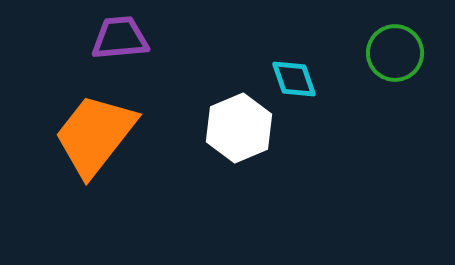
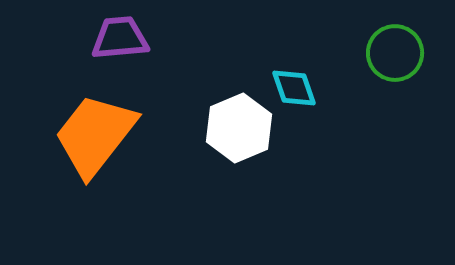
cyan diamond: moved 9 px down
